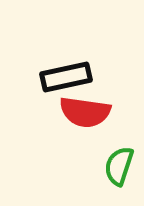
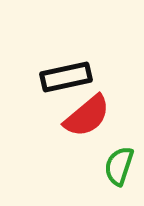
red semicircle: moved 2 px right, 4 px down; rotated 48 degrees counterclockwise
